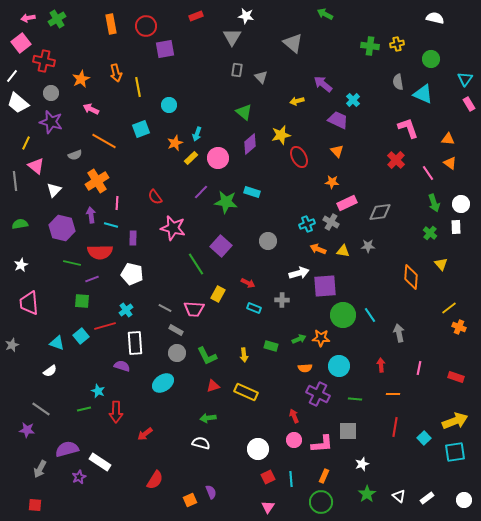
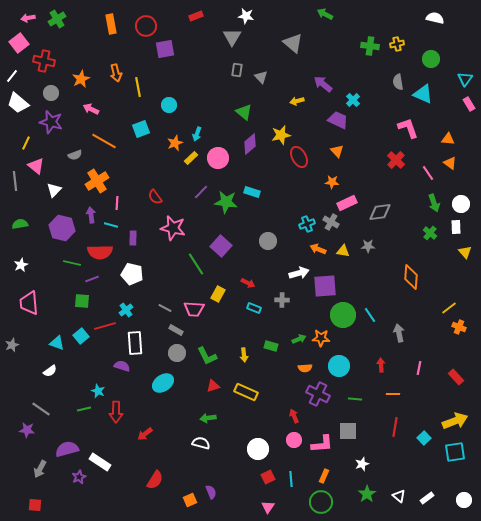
pink square at (21, 43): moved 2 px left
yellow triangle at (441, 264): moved 24 px right, 12 px up
red rectangle at (456, 377): rotated 28 degrees clockwise
